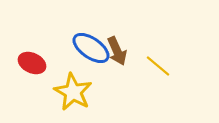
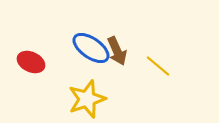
red ellipse: moved 1 px left, 1 px up
yellow star: moved 14 px right, 7 px down; rotated 24 degrees clockwise
